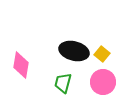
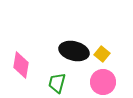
green trapezoid: moved 6 px left
